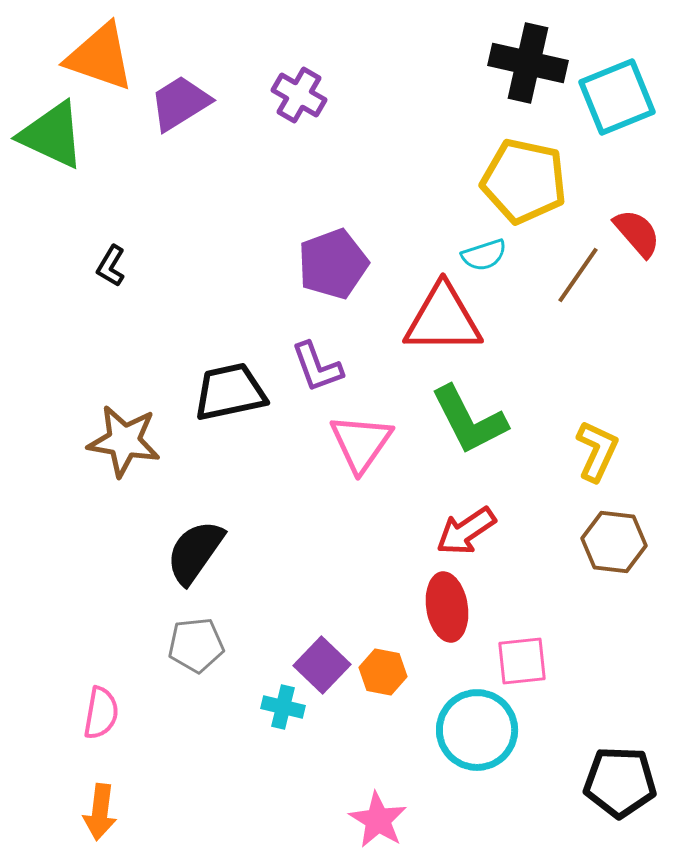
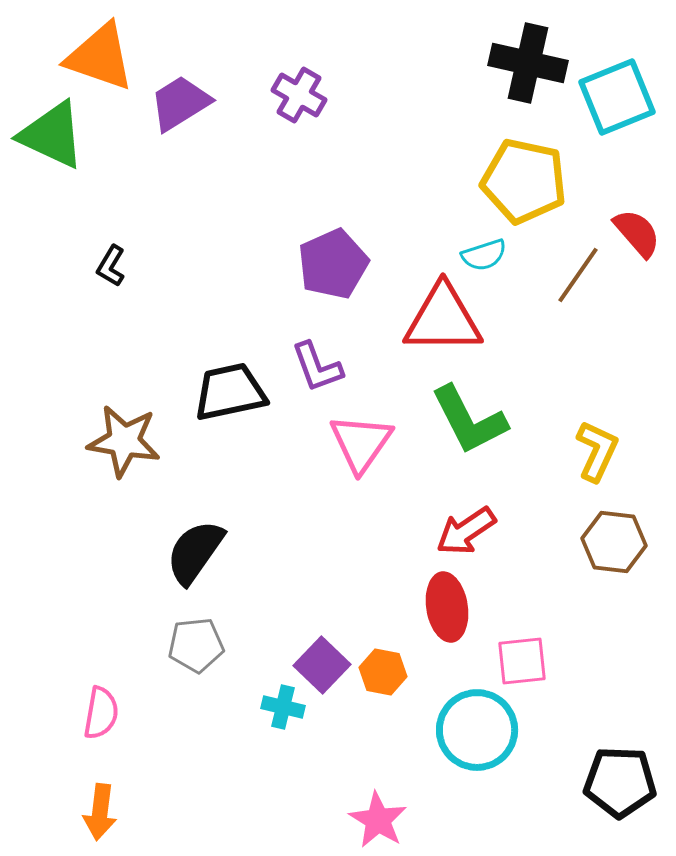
purple pentagon: rotated 4 degrees counterclockwise
